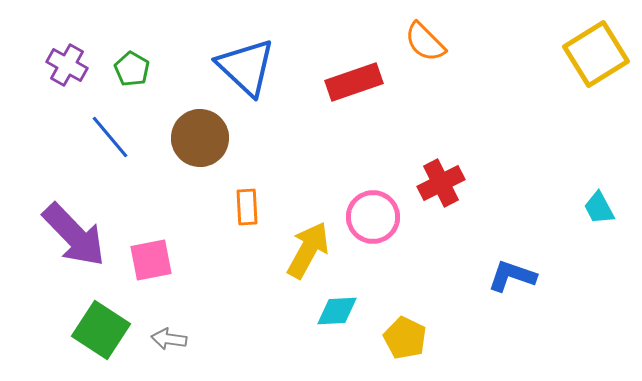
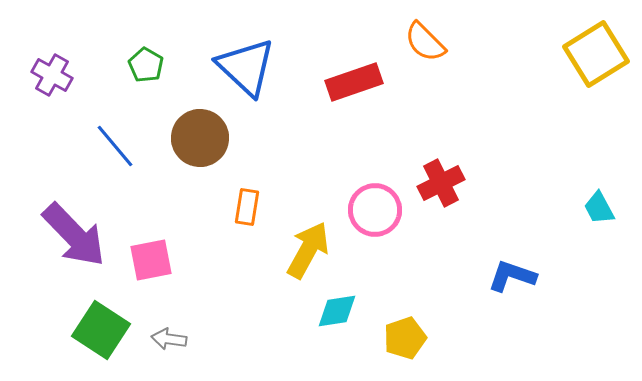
purple cross: moved 15 px left, 10 px down
green pentagon: moved 14 px right, 4 px up
blue line: moved 5 px right, 9 px down
orange rectangle: rotated 12 degrees clockwise
pink circle: moved 2 px right, 7 px up
cyan diamond: rotated 6 degrees counterclockwise
yellow pentagon: rotated 27 degrees clockwise
